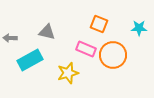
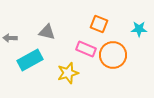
cyan star: moved 1 px down
